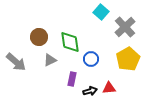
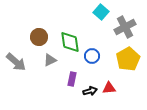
gray cross: rotated 15 degrees clockwise
blue circle: moved 1 px right, 3 px up
